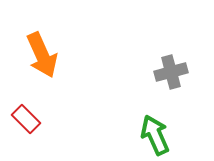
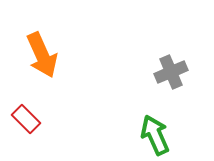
gray cross: rotated 8 degrees counterclockwise
